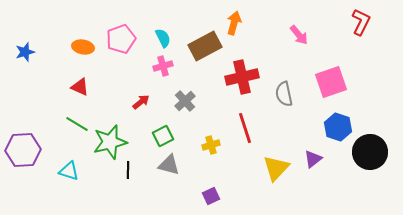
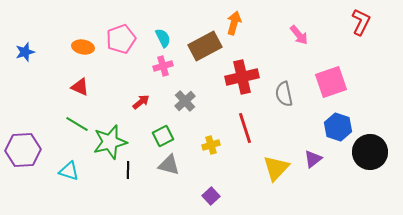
purple square: rotated 18 degrees counterclockwise
